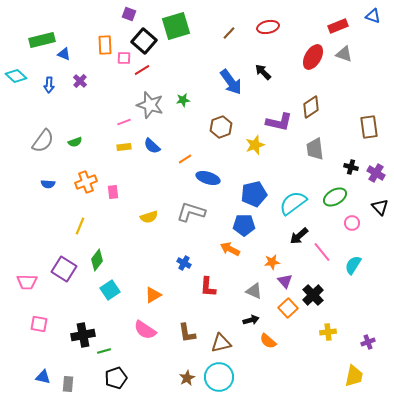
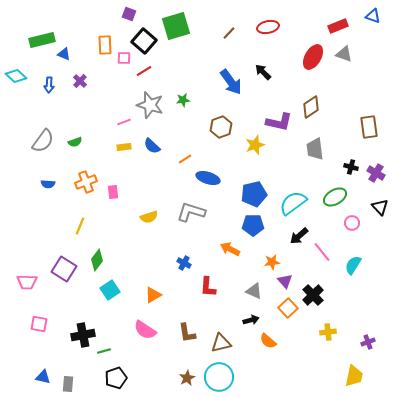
red line at (142, 70): moved 2 px right, 1 px down
blue pentagon at (244, 225): moved 9 px right
